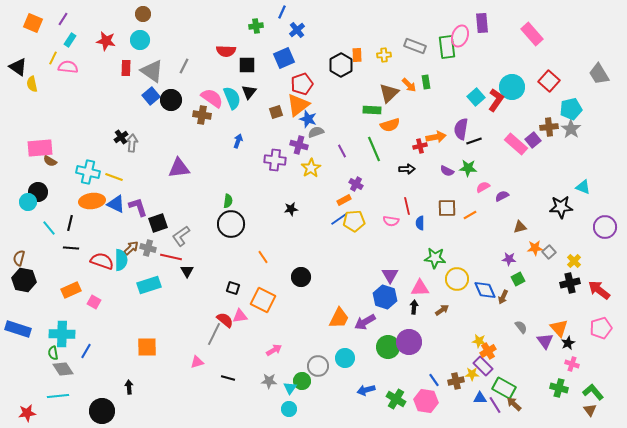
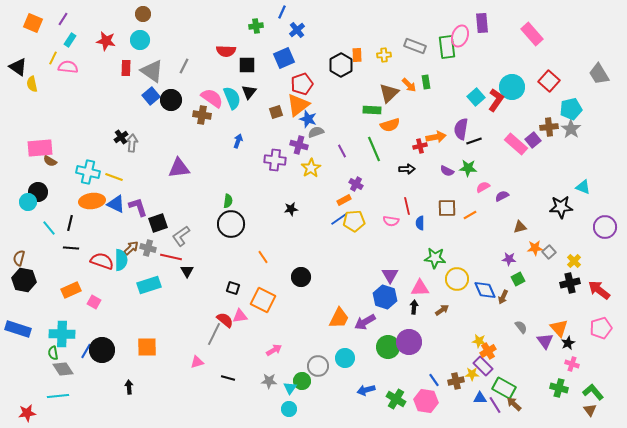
black circle at (102, 411): moved 61 px up
